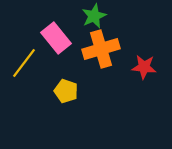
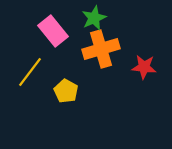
green star: moved 2 px down
pink rectangle: moved 3 px left, 7 px up
yellow line: moved 6 px right, 9 px down
yellow pentagon: rotated 10 degrees clockwise
